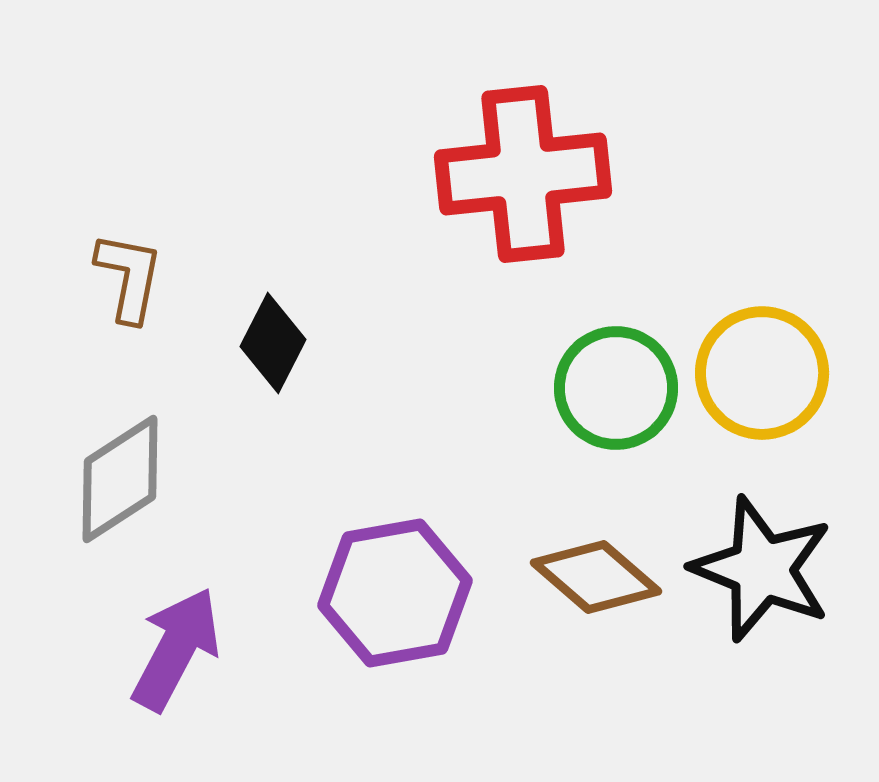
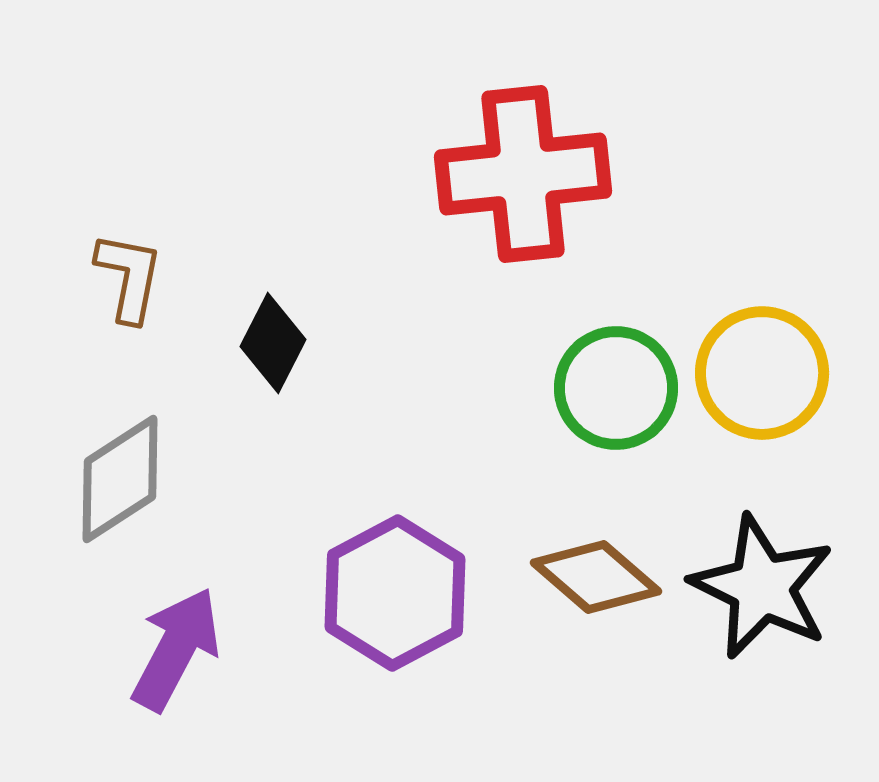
black star: moved 18 px down; rotated 4 degrees clockwise
purple hexagon: rotated 18 degrees counterclockwise
